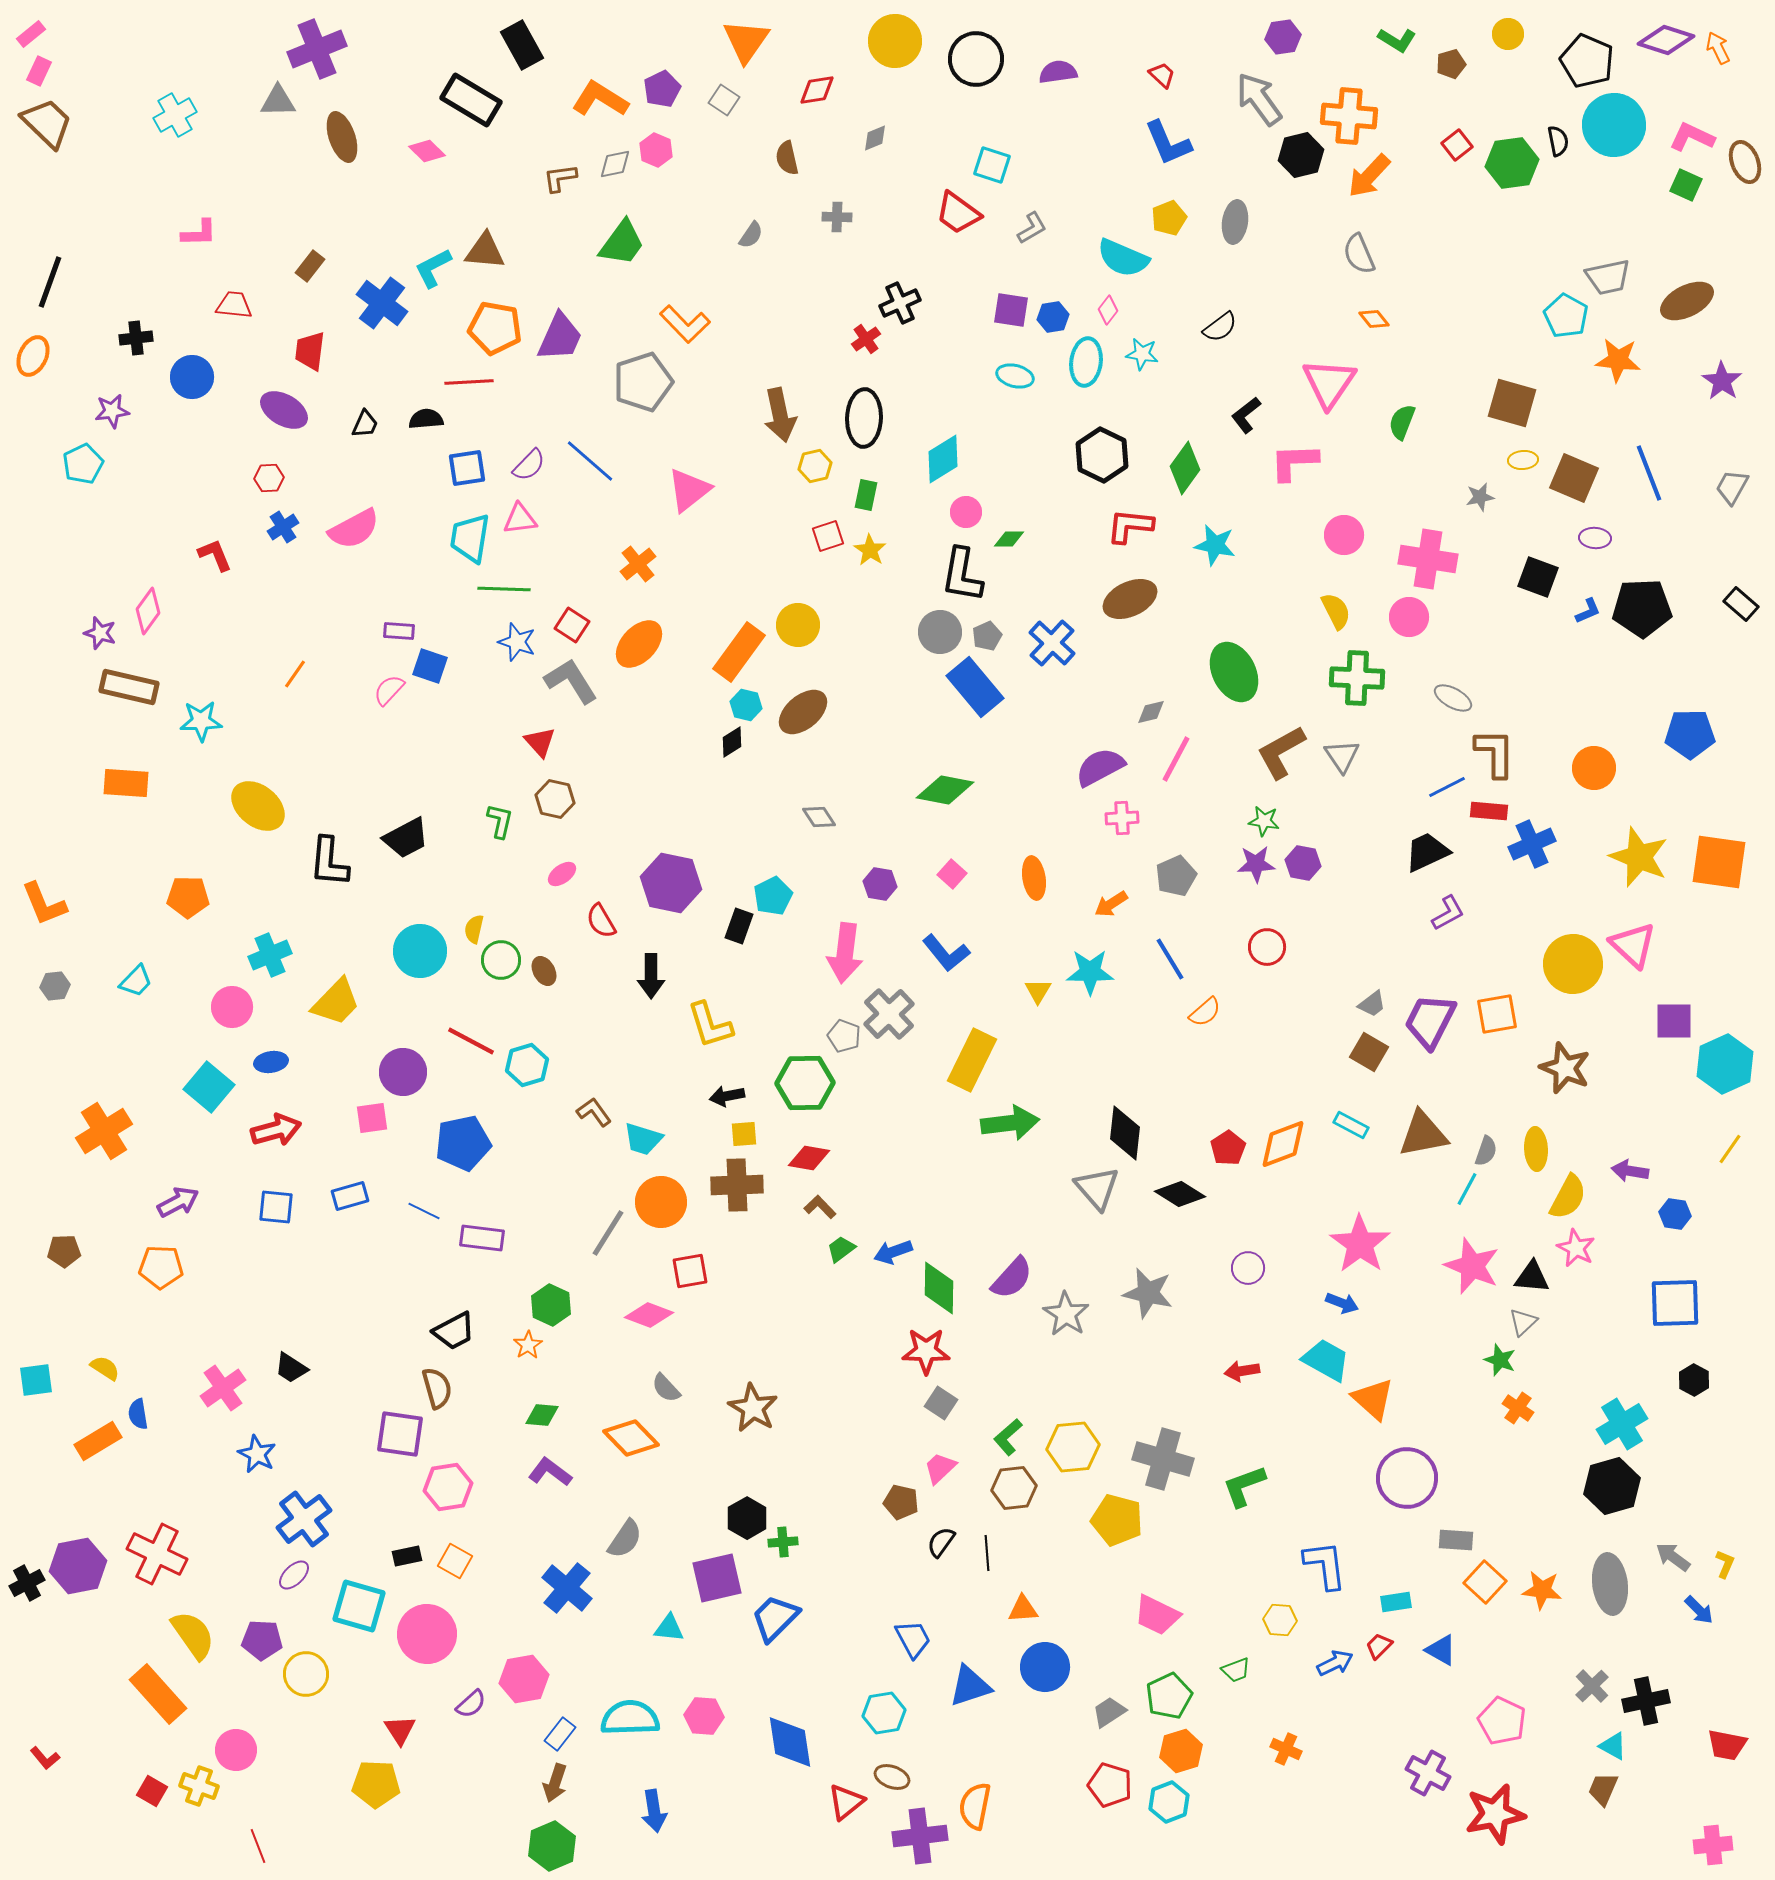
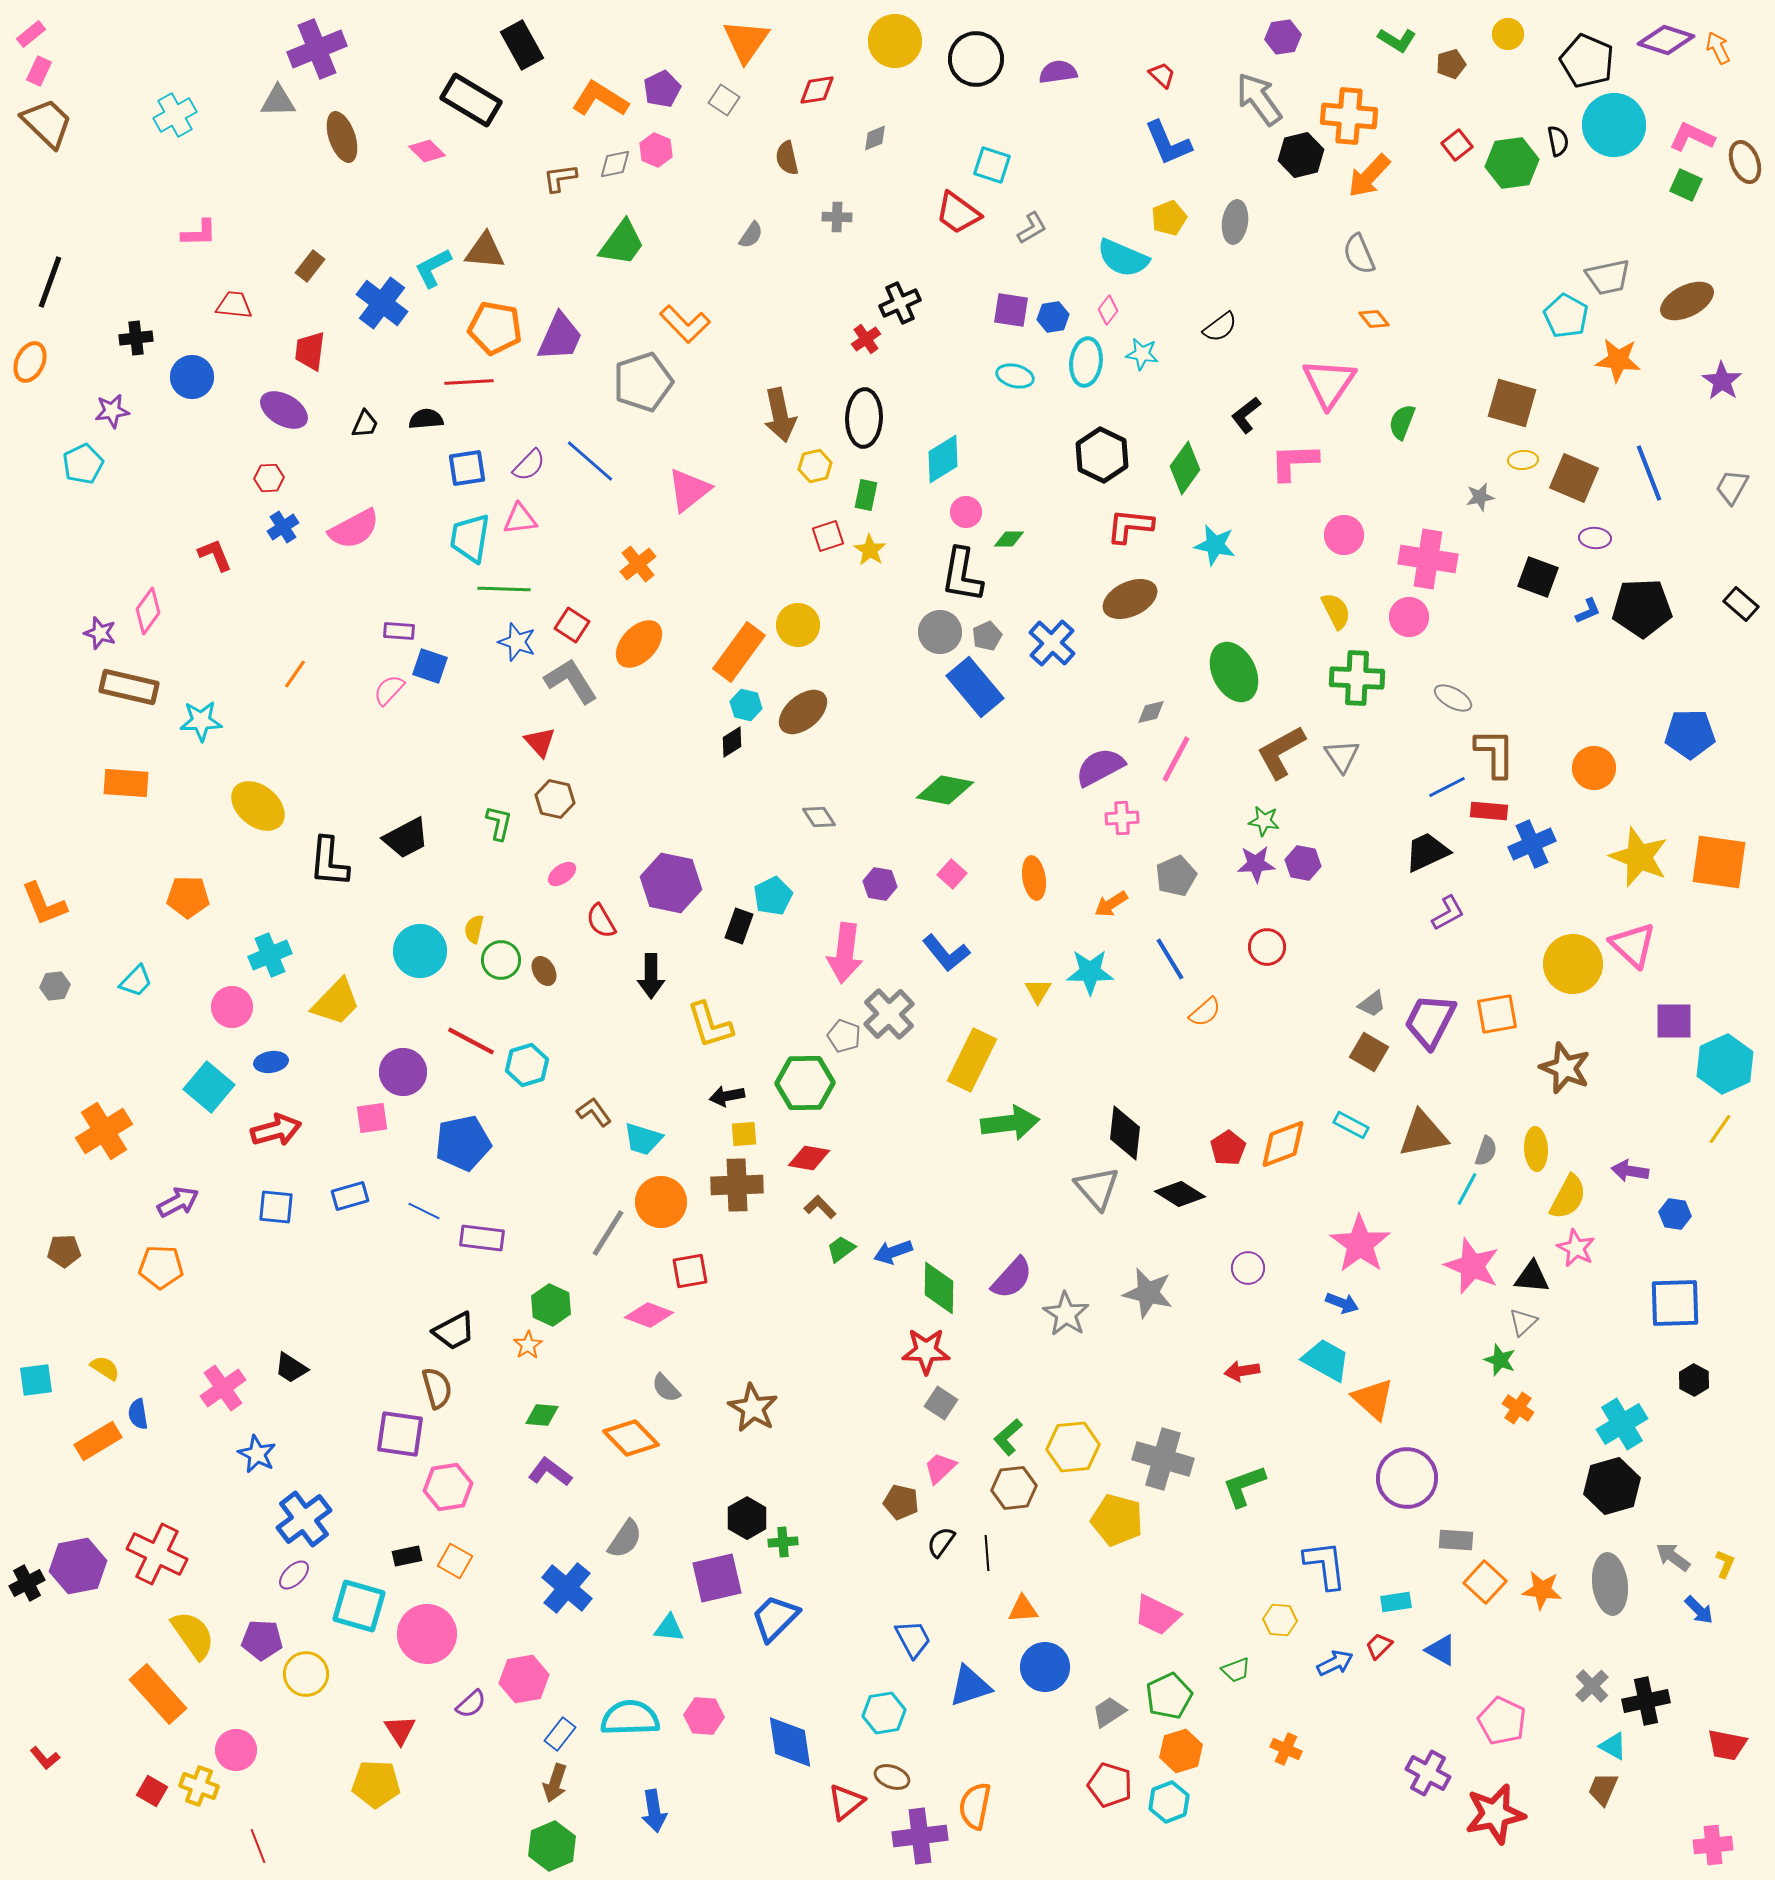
orange ellipse at (33, 356): moved 3 px left, 6 px down
green L-shape at (500, 821): moved 1 px left, 2 px down
yellow line at (1730, 1149): moved 10 px left, 20 px up
